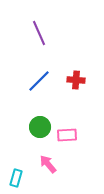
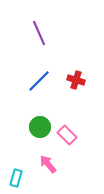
red cross: rotated 12 degrees clockwise
pink rectangle: rotated 48 degrees clockwise
